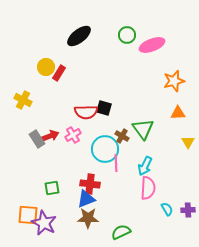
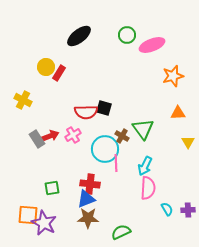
orange star: moved 1 px left, 5 px up
